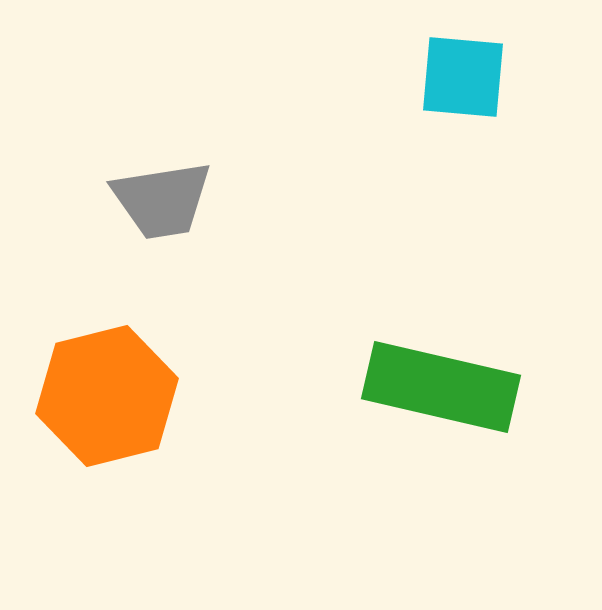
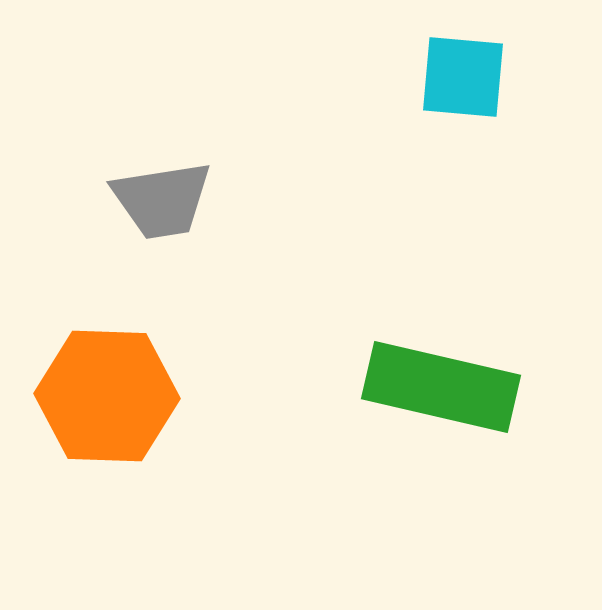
orange hexagon: rotated 16 degrees clockwise
